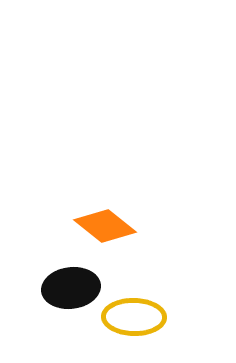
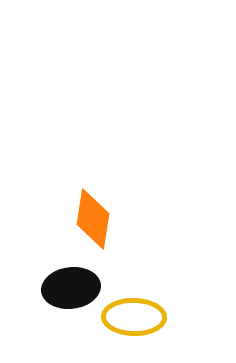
orange diamond: moved 12 px left, 7 px up; rotated 60 degrees clockwise
